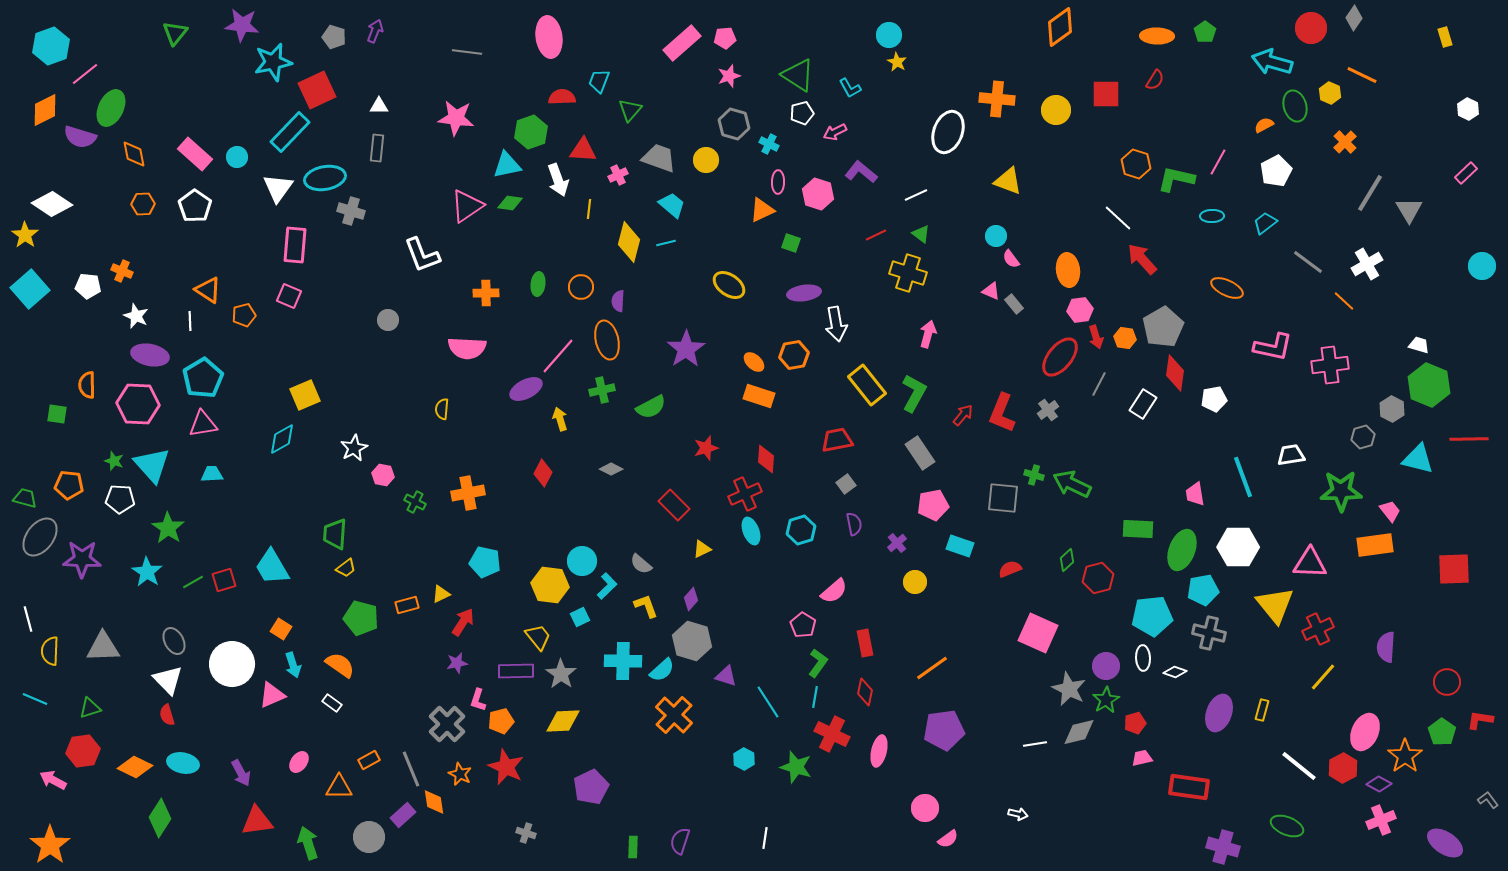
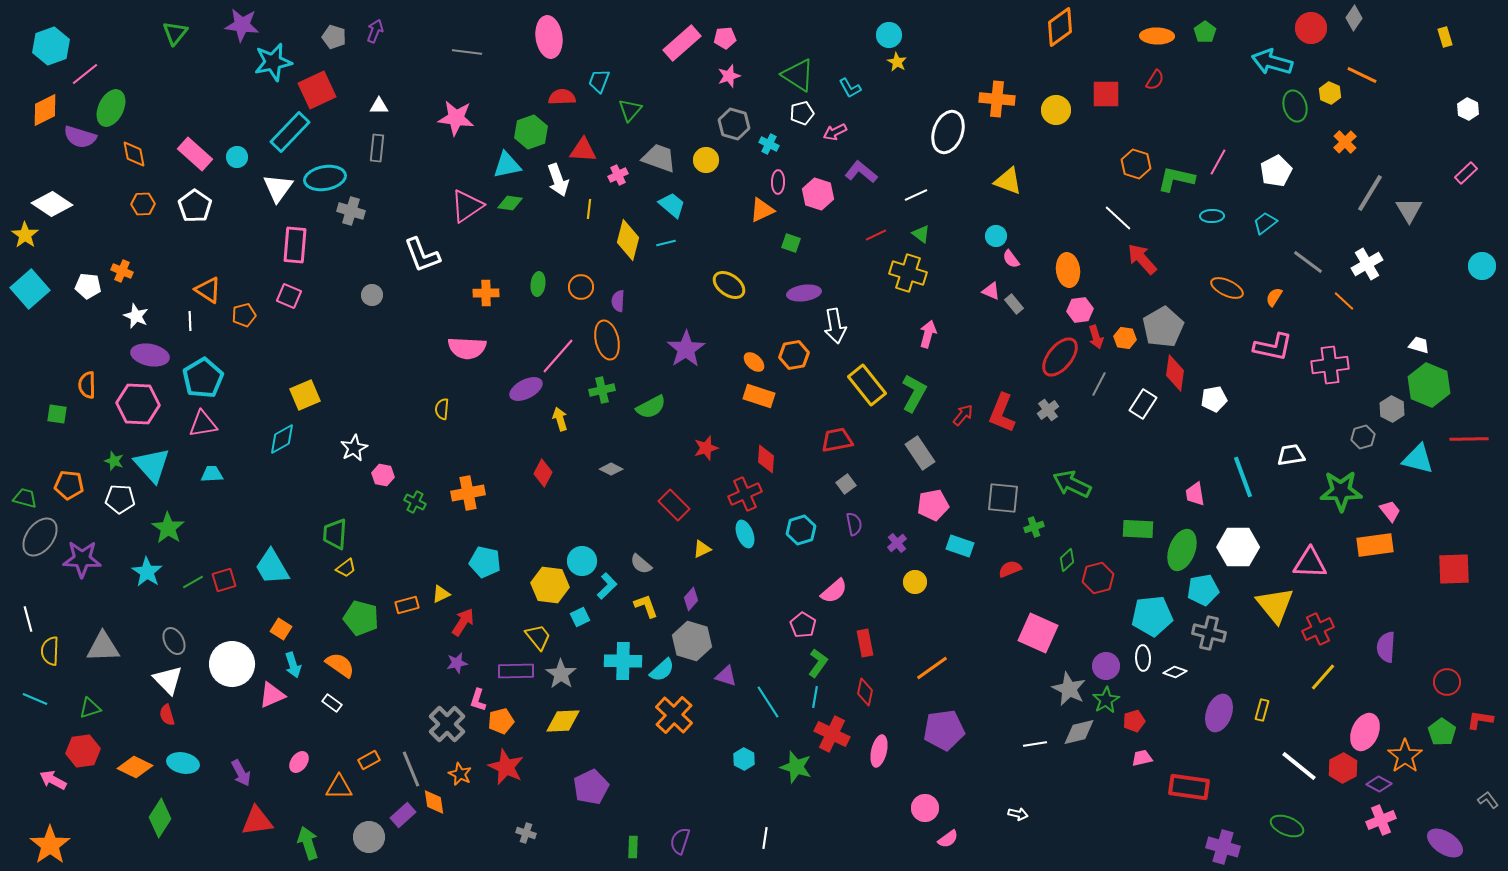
orange semicircle at (1264, 125): moved 10 px right, 172 px down; rotated 30 degrees counterclockwise
yellow diamond at (629, 242): moved 1 px left, 2 px up
gray circle at (388, 320): moved 16 px left, 25 px up
white arrow at (836, 324): moved 1 px left, 2 px down
green cross at (1034, 475): moved 52 px down; rotated 36 degrees counterclockwise
cyan ellipse at (751, 531): moved 6 px left, 3 px down
red pentagon at (1135, 723): moved 1 px left, 2 px up
